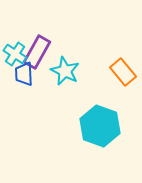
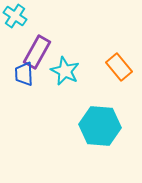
cyan cross: moved 38 px up
orange rectangle: moved 4 px left, 5 px up
cyan hexagon: rotated 15 degrees counterclockwise
